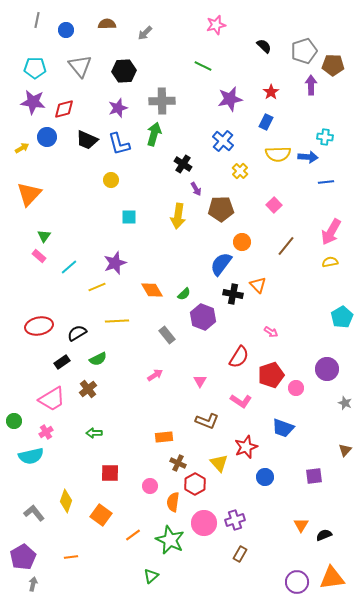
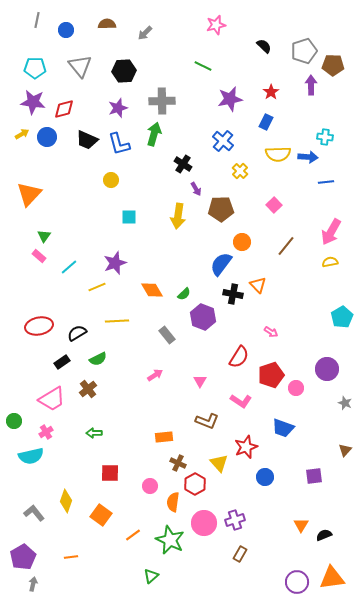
yellow arrow at (22, 148): moved 14 px up
